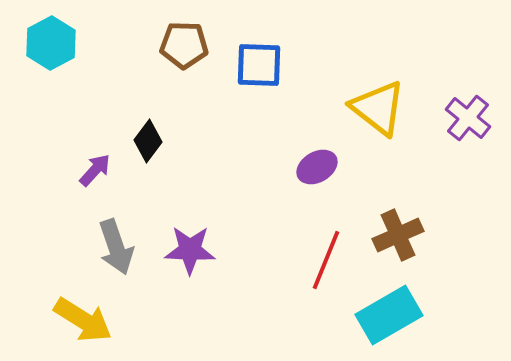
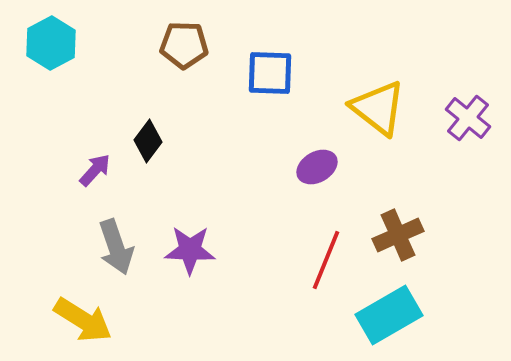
blue square: moved 11 px right, 8 px down
